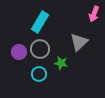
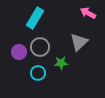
pink arrow: moved 6 px left, 1 px up; rotated 98 degrees clockwise
cyan rectangle: moved 5 px left, 4 px up
gray circle: moved 2 px up
green star: rotated 16 degrees counterclockwise
cyan circle: moved 1 px left, 1 px up
